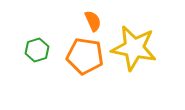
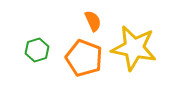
orange pentagon: moved 1 px left, 2 px down; rotated 12 degrees clockwise
